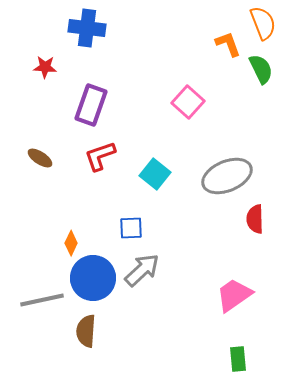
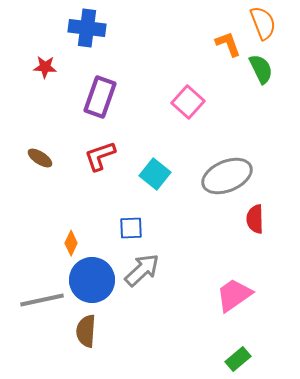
purple rectangle: moved 9 px right, 8 px up
blue circle: moved 1 px left, 2 px down
green rectangle: rotated 55 degrees clockwise
